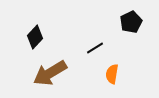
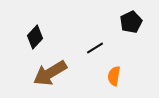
orange semicircle: moved 2 px right, 2 px down
